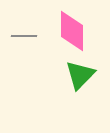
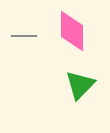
green triangle: moved 10 px down
